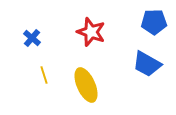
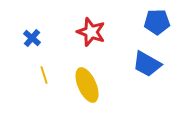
blue pentagon: moved 3 px right
yellow ellipse: moved 1 px right
